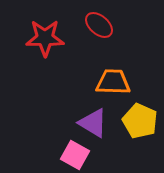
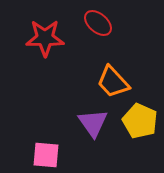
red ellipse: moved 1 px left, 2 px up
orange trapezoid: rotated 135 degrees counterclockwise
purple triangle: rotated 24 degrees clockwise
pink square: moved 29 px left; rotated 24 degrees counterclockwise
